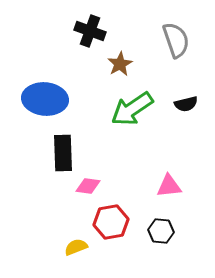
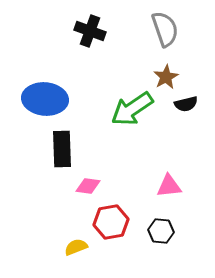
gray semicircle: moved 11 px left, 11 px up
brown star: moved 46 px right, 13 px down
black rectangle: moved 1 px left, 4 px up
